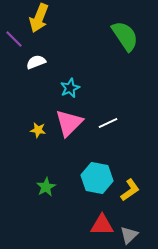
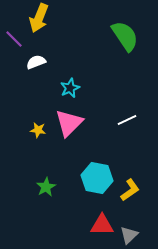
white line: moved 19 px right, 3 px up
